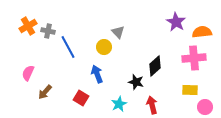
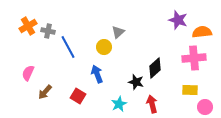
purple star: moved 2 px right, 2 px up; rotated 12 degrees counterclockwise
gray triangle: rotated 32 degrees clockwise
black diamond: moved 2 px down
red square: moved 3 px left, 2 px up
red arrow: moved 1 px up
